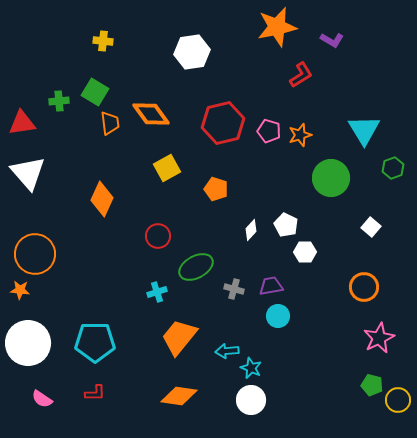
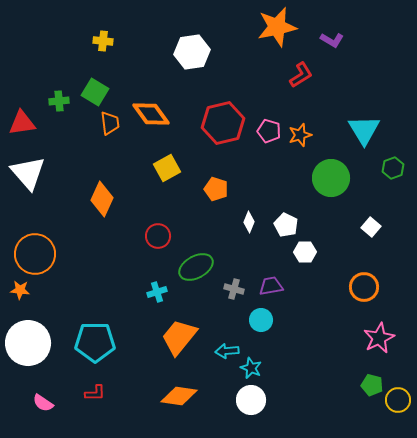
white diamond at (251, 230): moved 2 px left, 8 px up; rotated 20 degrees counterclockwise
cyan circle at (278, 316): moved 17 px left, 4 px down
pink semicircle at (42, 399): moved 1 px right, 4 px down
